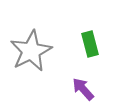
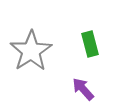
gray star: rotated 6 degrees counterclockwise
